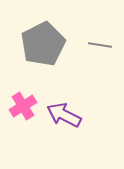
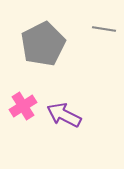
gray line: moved 4 px right, 16 px up
